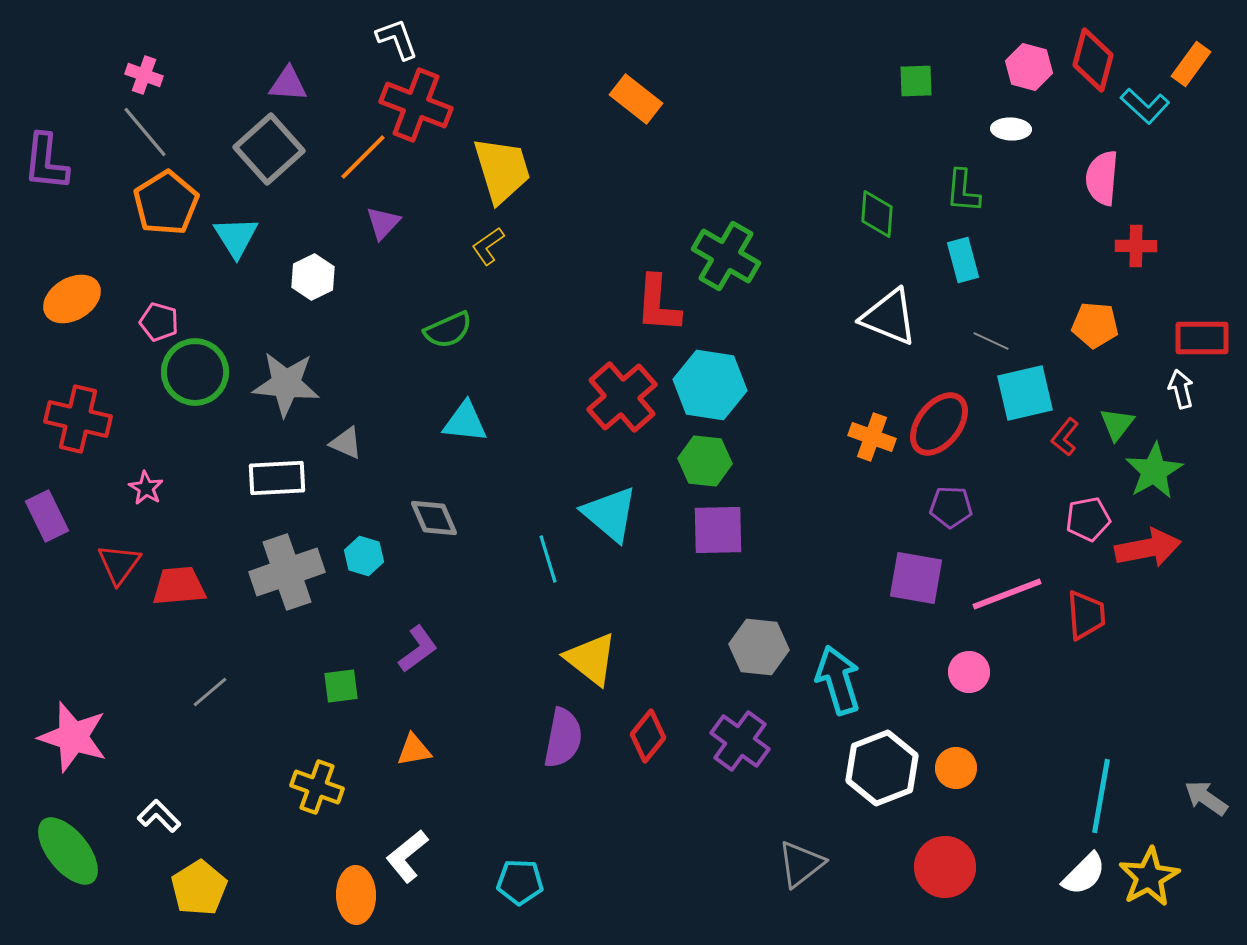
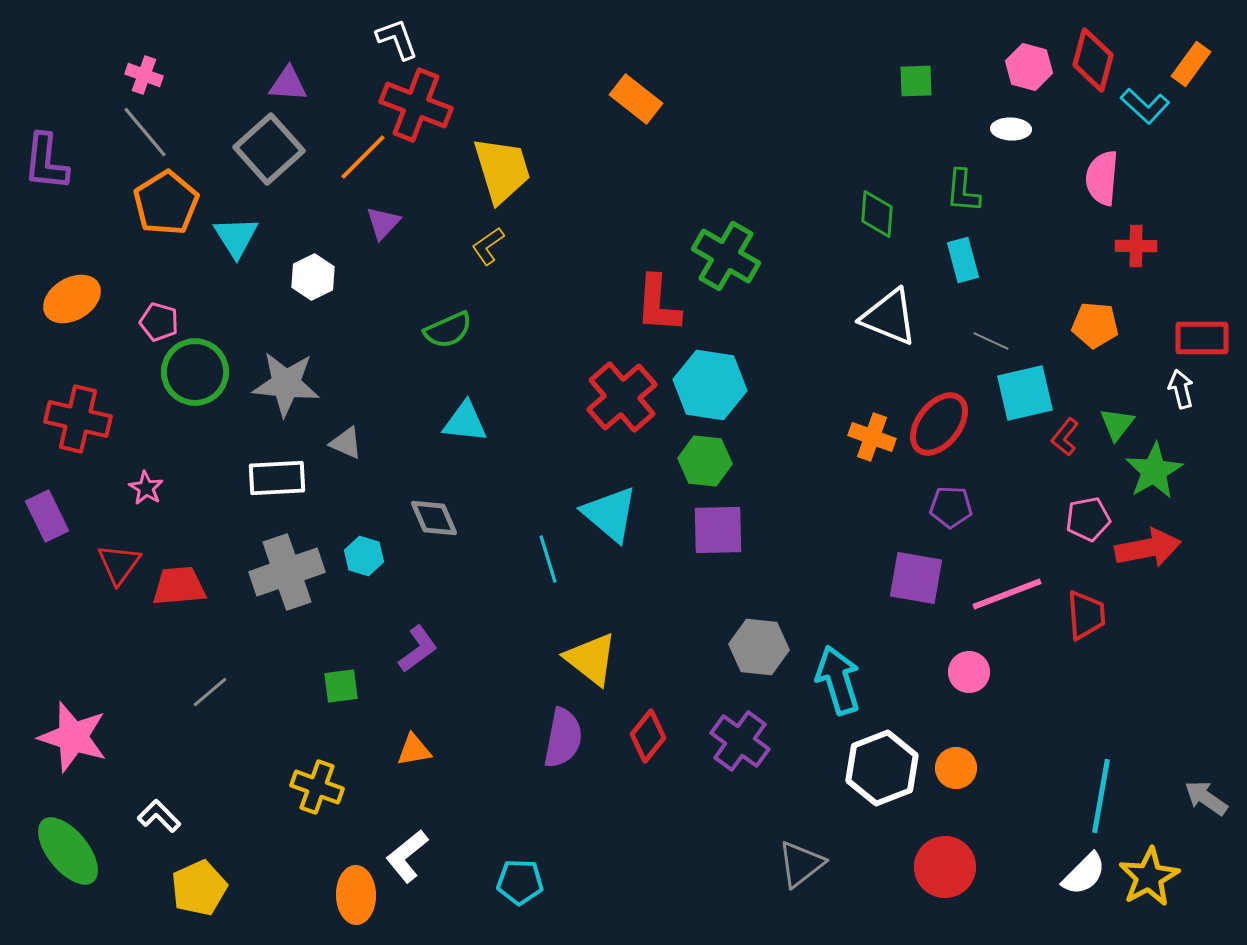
yellow pentagon at (199, 888): rotated 8 degrees clockwise
